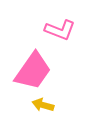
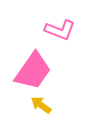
yellow arrow: moved 2 px left; rotated 20 degrees clockwise
